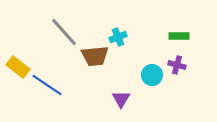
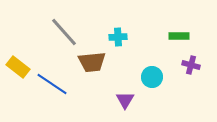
cyan cross: rotated 18 degrees clockwise
brown trapezoid: moved 3 px left, 6 px down
purple cross: moved 14 px right
cyan circle: moved 2 px down
blue line: moved 5 px right, 1 px up
purple triangle: moved 4 px right, 1 px down
